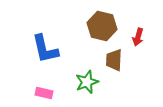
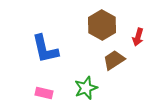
brown hexagon: moved 1 px up; rotated 16 degrees clockwise
brown trapezoid: rotated 55 degrees clockwise
green star: moved 1 px left, 6 px down
